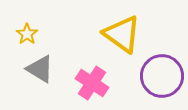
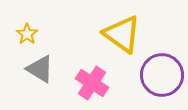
purple circle: moved 1 px up
